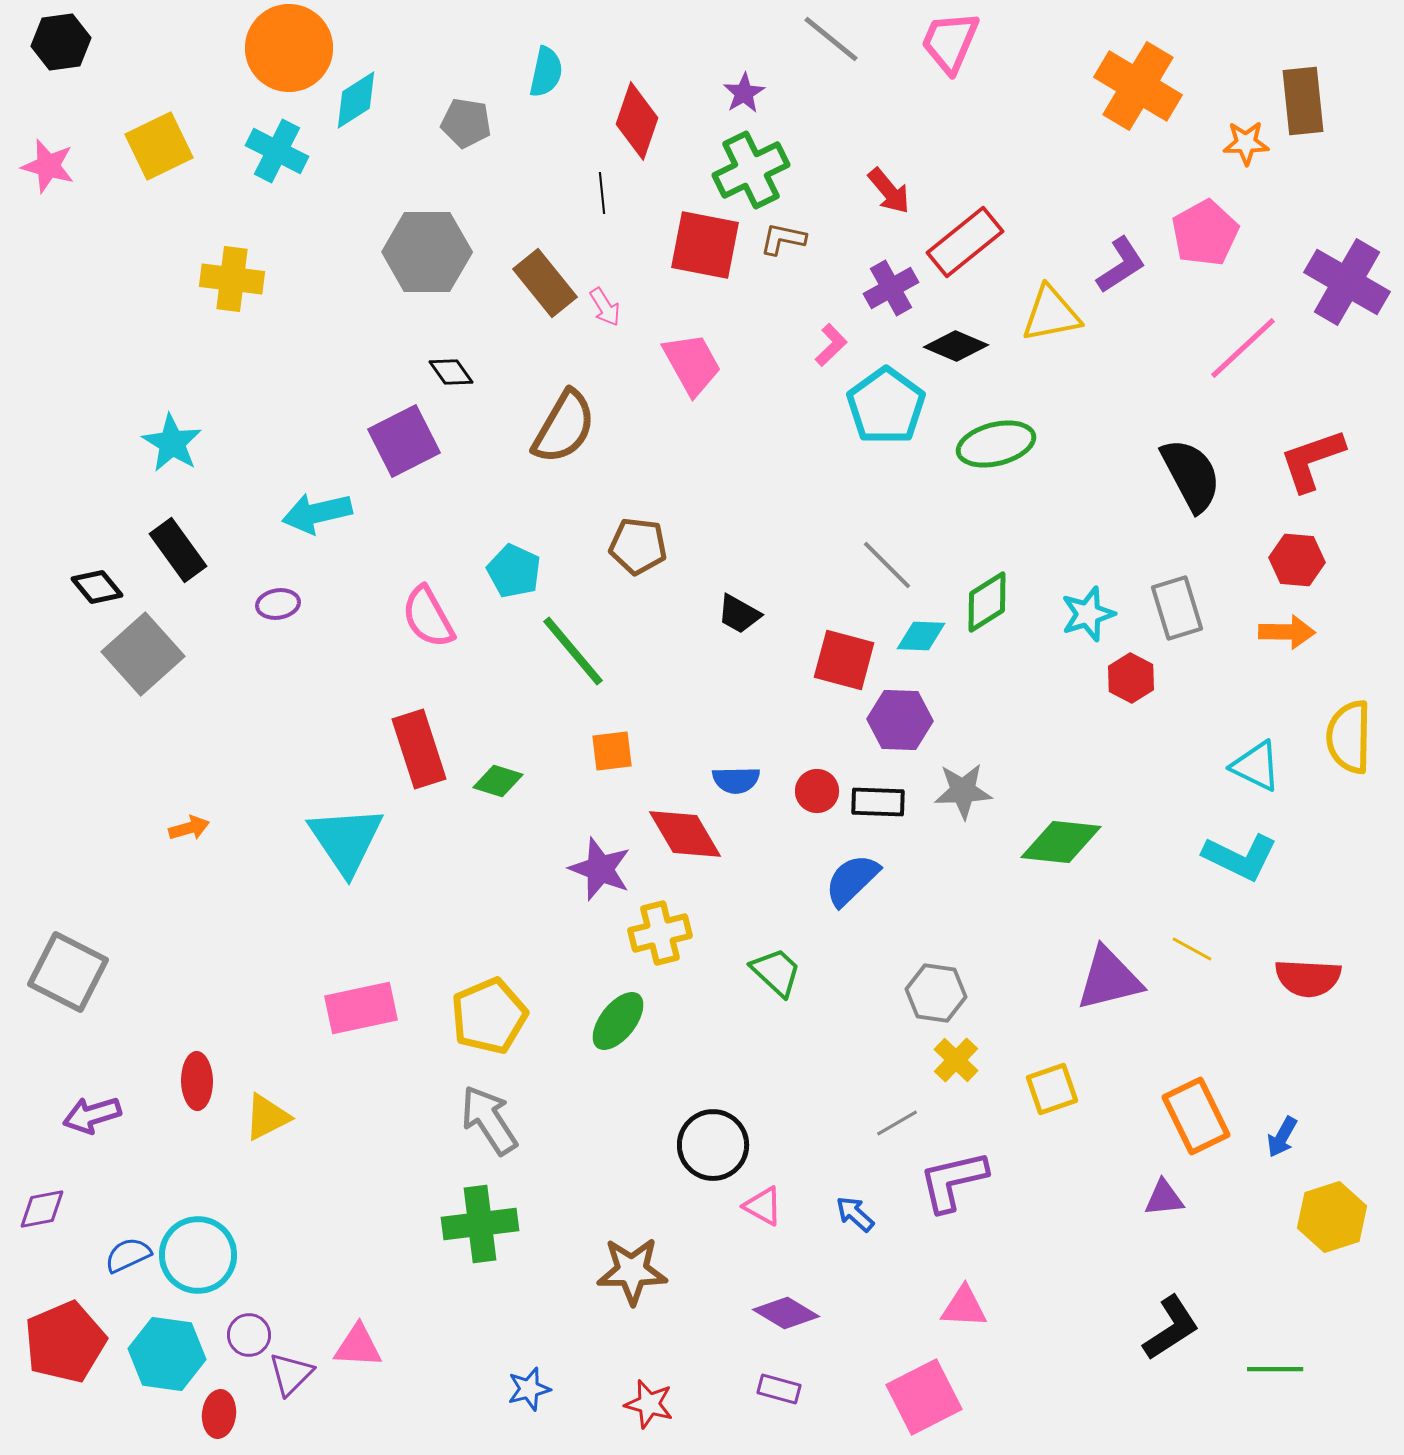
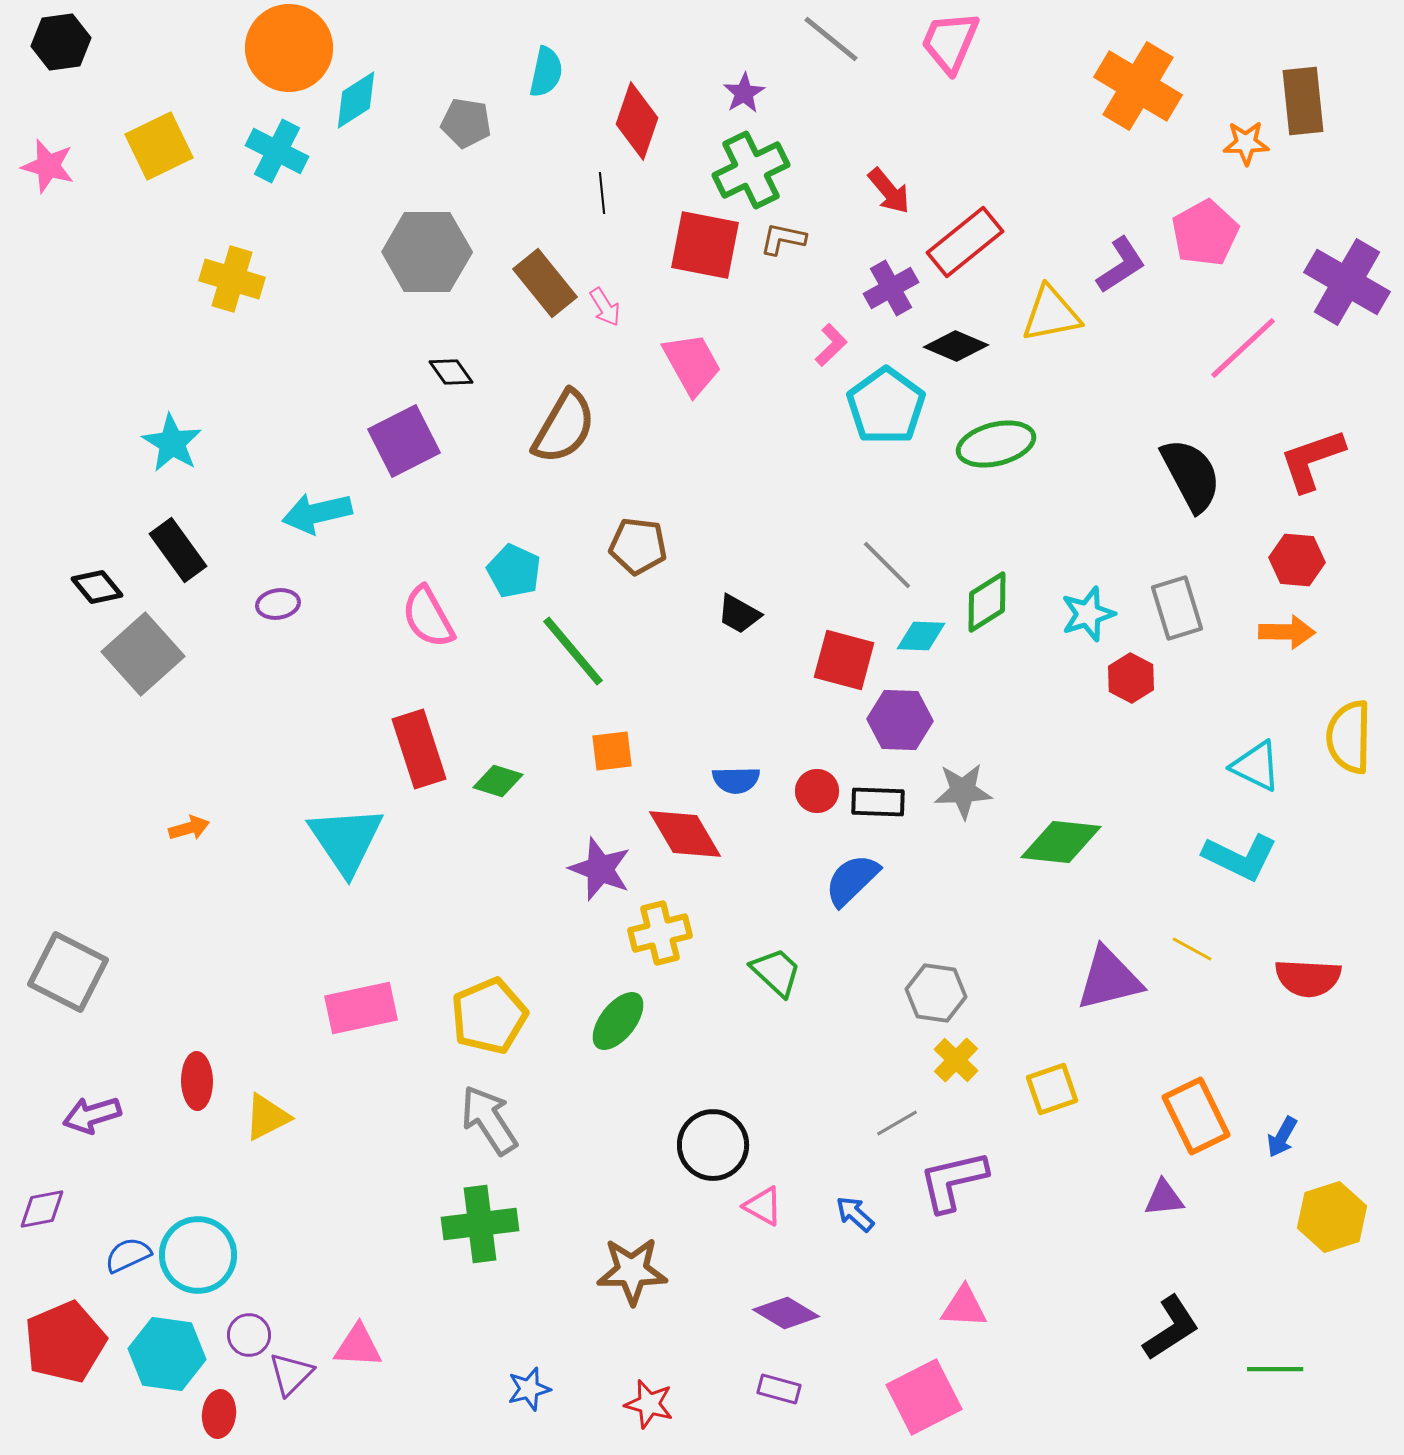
yellow cross at (232, 279): rotated 10 degrees clockwise
